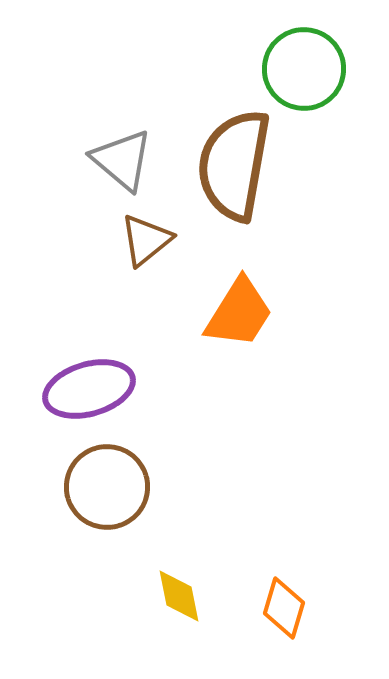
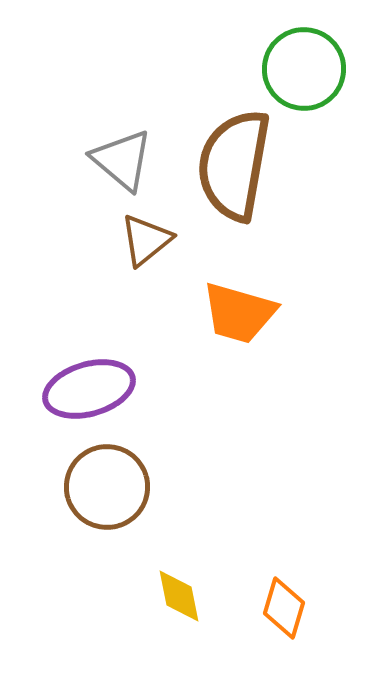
orange trapezoid: rotated 74 degrees clockwise
